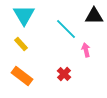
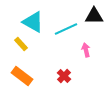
cyan triangle: moved 9 px right, 7 px down; rotated 30 degrees counterclockwise
cyan line: rotated 70 degrees counterclockwise
red cross: moved 2 px down
